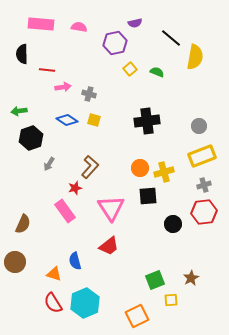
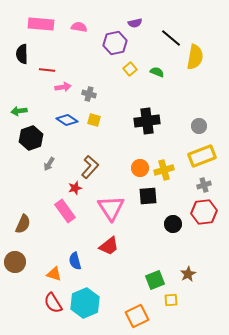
yellow cross at (164, 172): moved 2 px up
brown star at (191, 278): moved 3 px left, 4 px up
